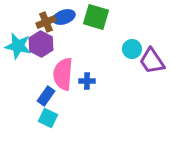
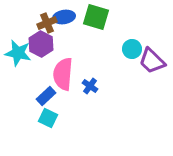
blue ellipse: rotated 10 degrees clockwise
brown cross: moved 1 px right, 1 px down
cyan star: moved 7 px down
purple trapezoid: rotated 12 degrees counterclockwise
blue cross: moved 3 px right, 5 px down; rotated 35 degrees clockwise
blue rectangle: rotated 12 degrees clockwise
